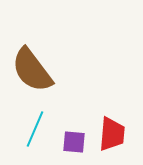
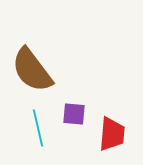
cyan line: moved 3 px right, 1 px up; rotated 36 degrees counterclockwise
purple square: moved 28 px up
